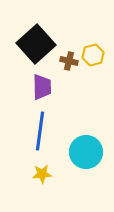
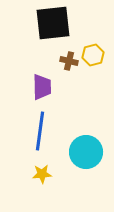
black square: moved 17 px right, 21 px up; rotated 36 degrees clockwise
